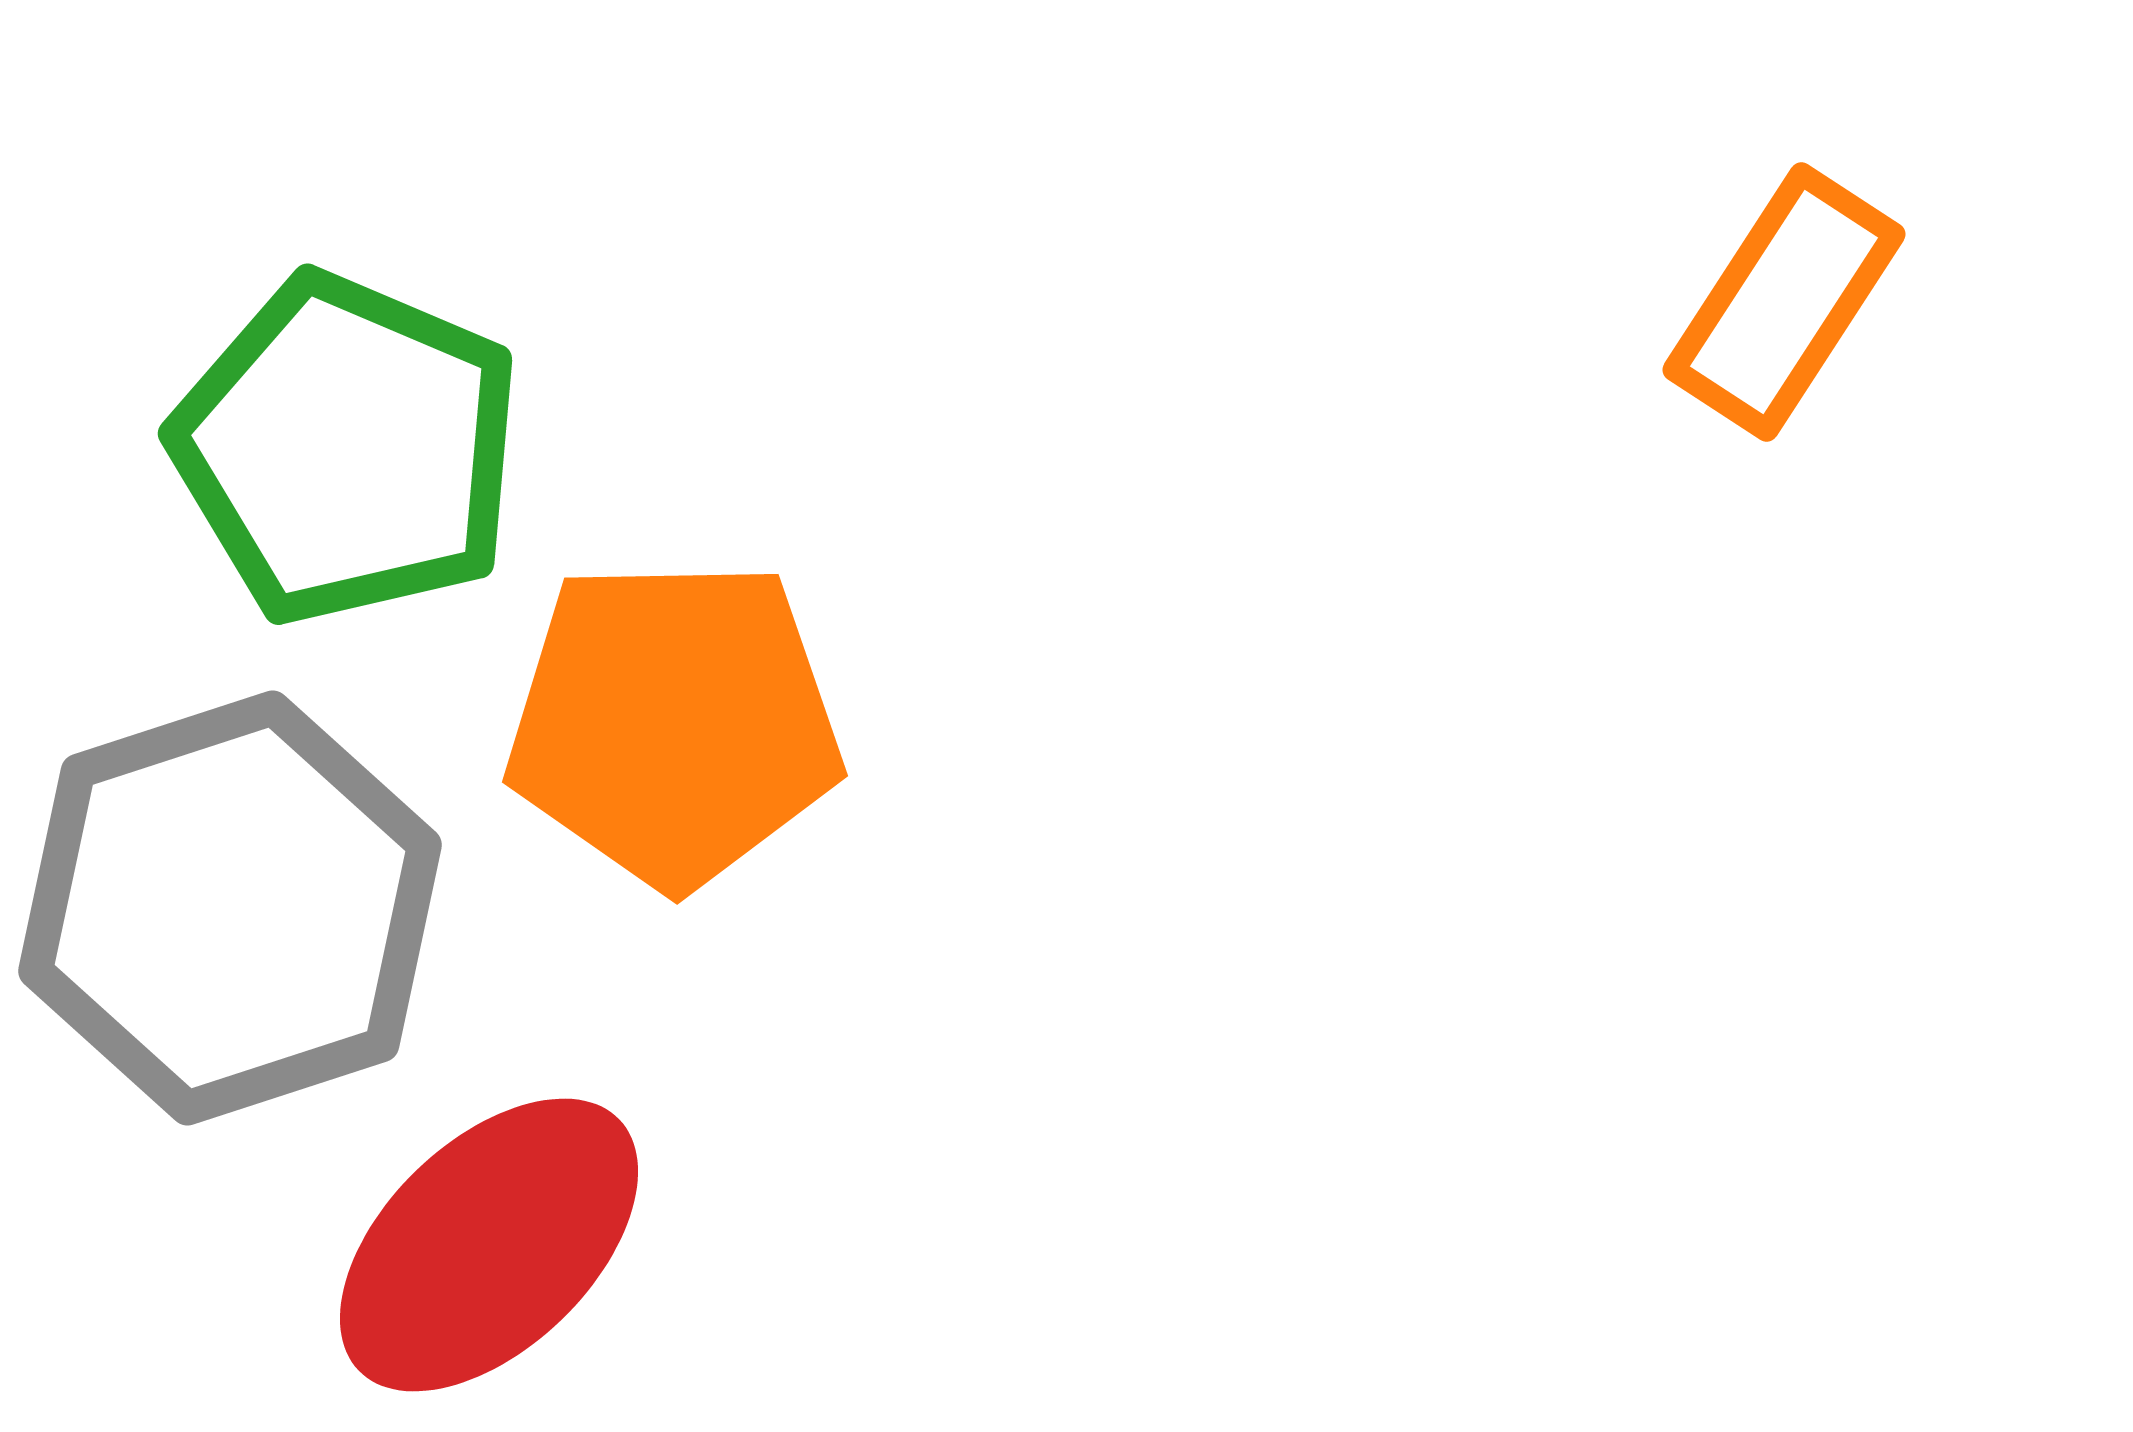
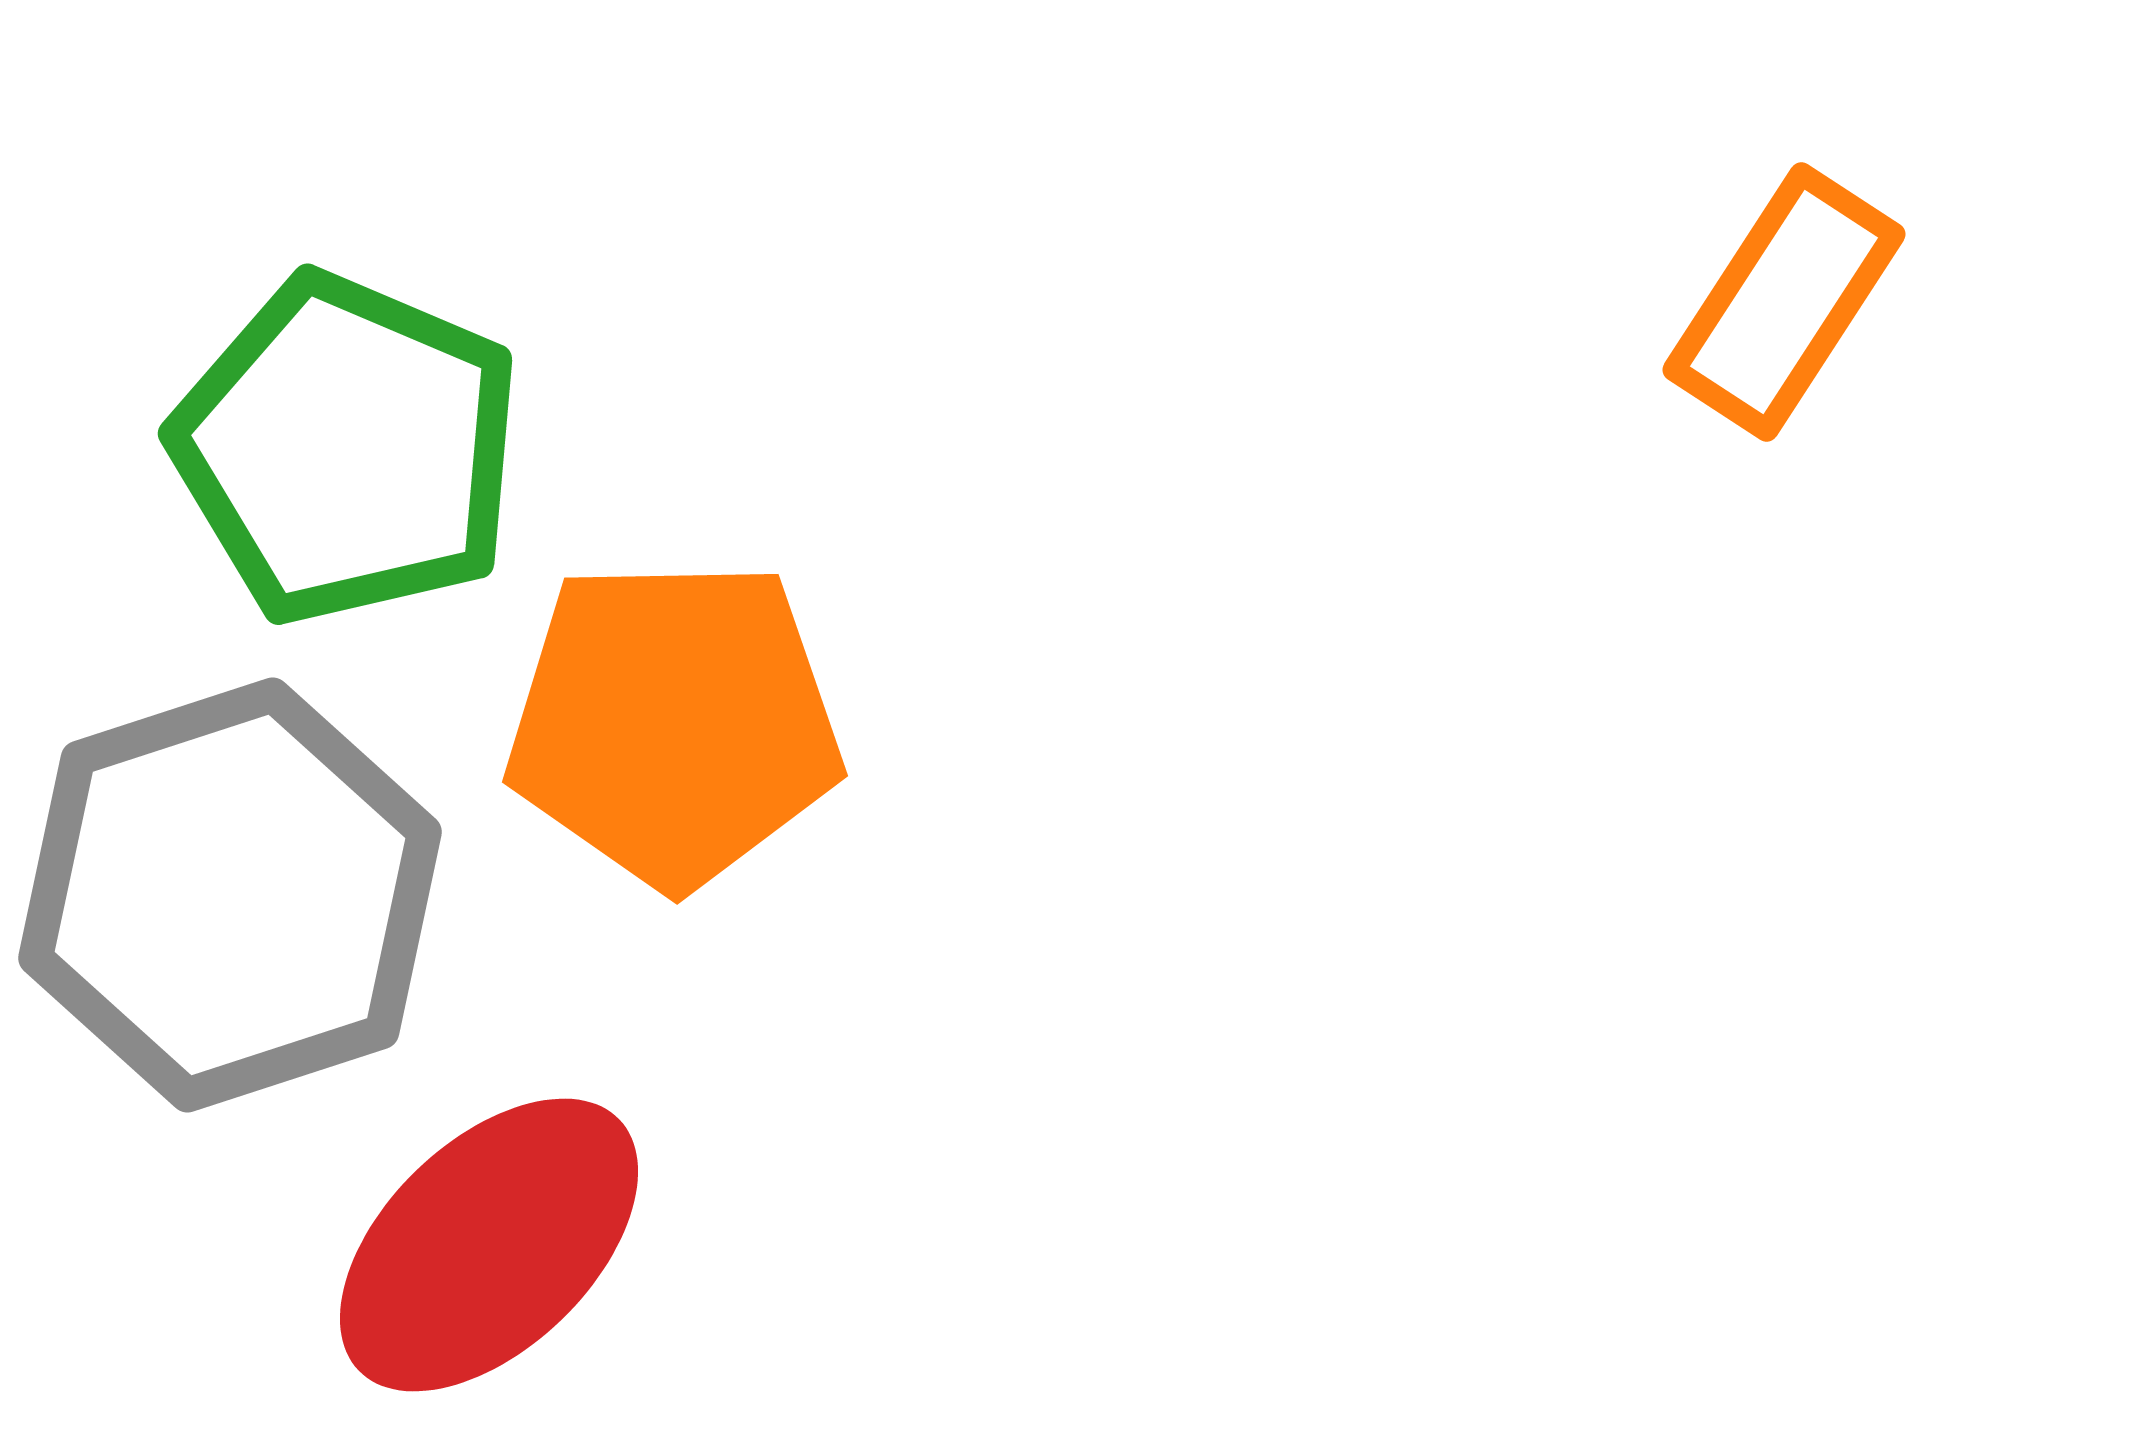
gray hexagon: moved 13 px up
